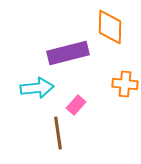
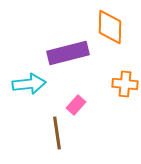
cyan arrow: moved 8 px left, 4 px up
brown line: moved 1 px left
